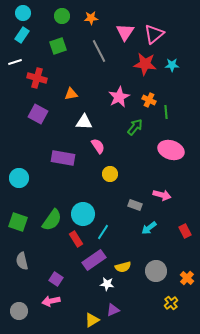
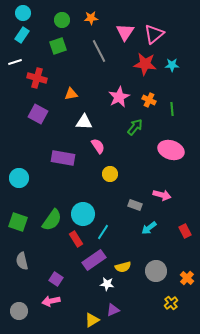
green circle at (62, 16): moved 4 px down
green line at (166, 112): moved 6 px right, 3 px up
